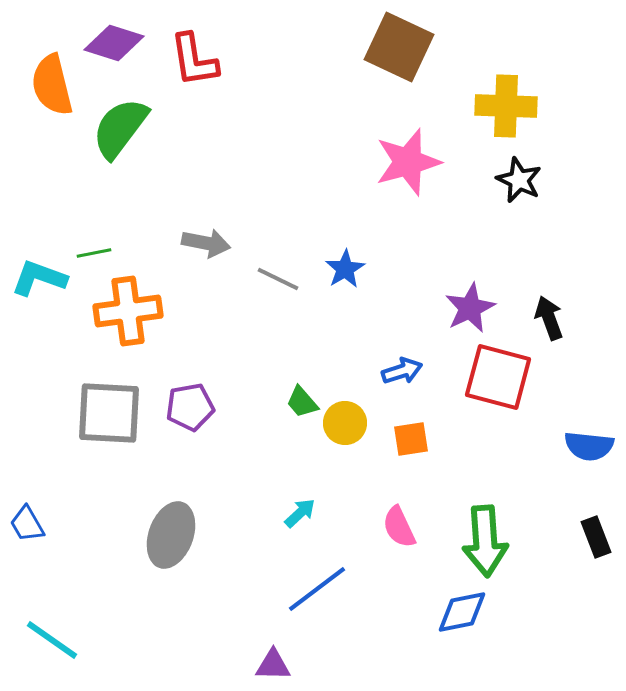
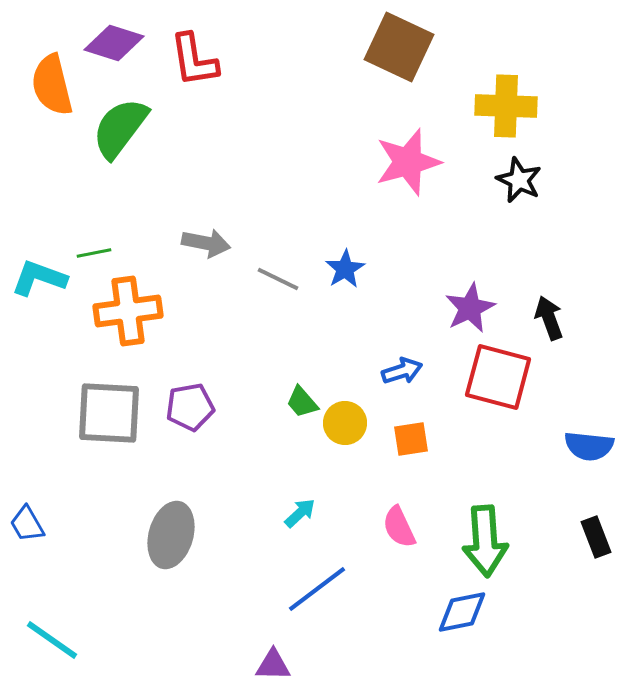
gray ellipse: rotated 4 degrees counterclockwise
